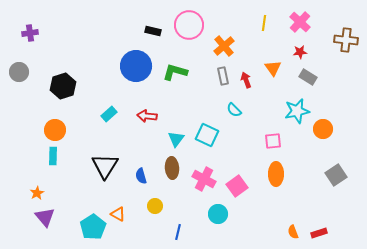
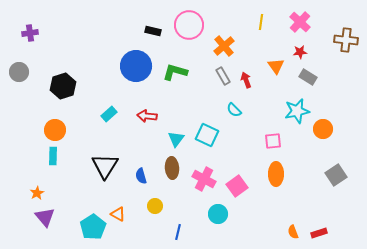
yellow line at (264, 23): moved 3 px left, 1 px up
orange triangle at (273, 68): moved 3 px right, 2 px up
gray rectangle at (223, 76): rotated 18 degrees counterclockwise
